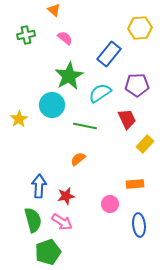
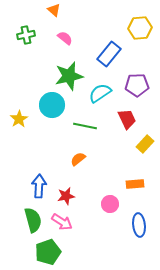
green star: rotated 16 degrees clockwise
